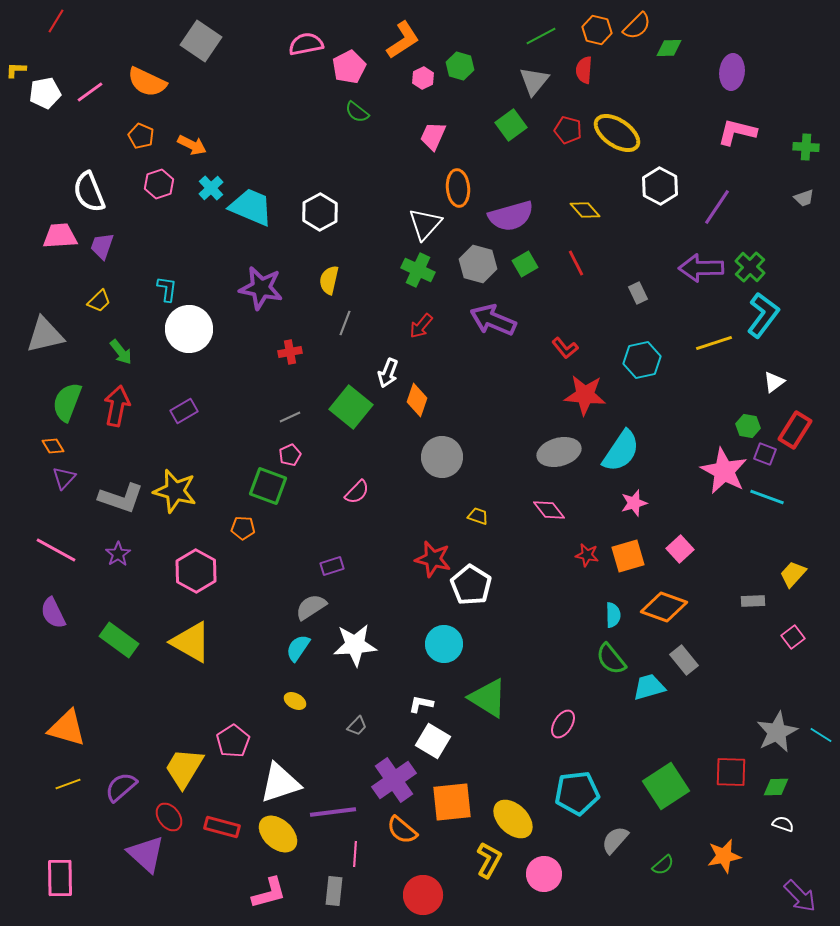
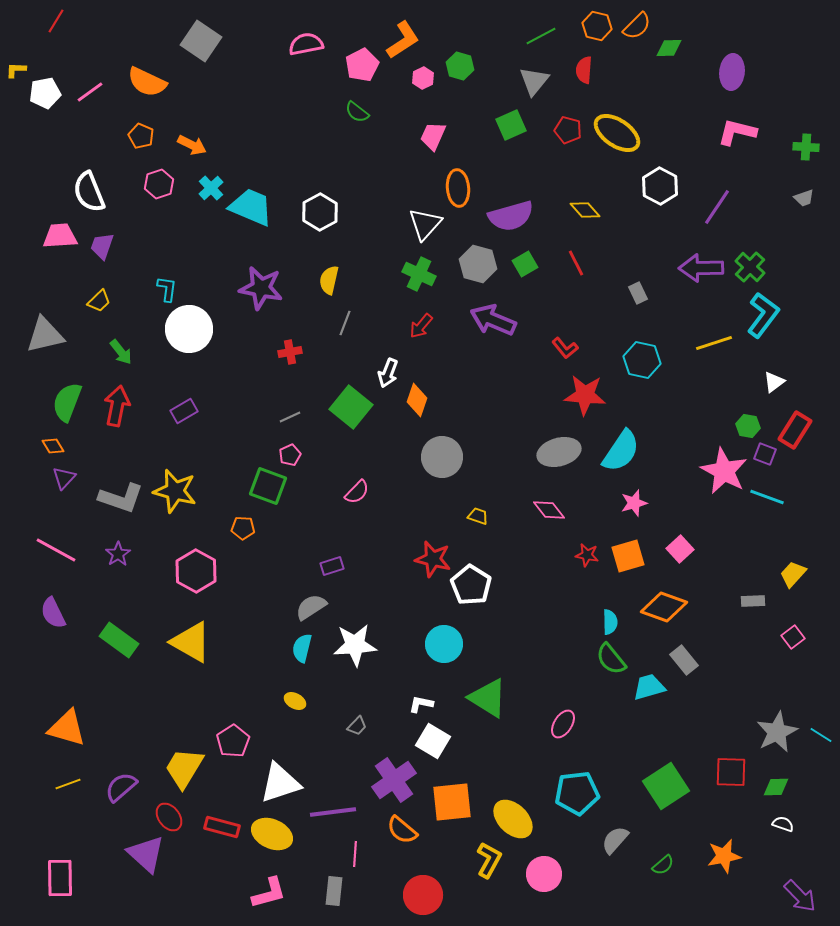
orange hexagon at (597, 30): moved 4 px up
pink pentagon at (349, 67): moved 13 px right, 2 px up
green square at (511, 125): rotated 12 degrees clockwise
green cross at (418, 270): moved 1 px right, 4 px down
cyan hexagon at (642, 360): rotated 24 degrees clockwise
cyan semicircle at (613, 615): moved 3 px left, 7 px down
cyan semicircle at (298, 648): moved 4 px right; rotated 20 degrees counterclockwise
yellow ellipse at (278, 834): moved 6 px left; rotated 18 degrees counterclockwise
